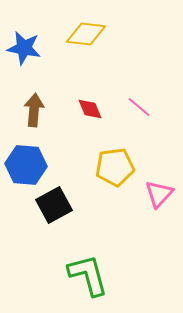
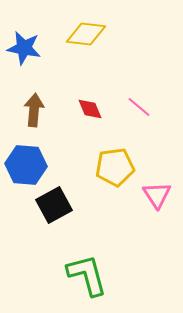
pink triangle: moved 2 px left, 1 px down; rotated 16 degrees counterclockwise
green L-shape: moved 1 px left
